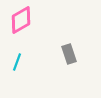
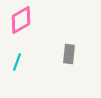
gray rectangle: rotated 24 degrees clockwise
